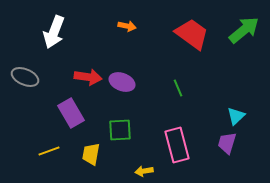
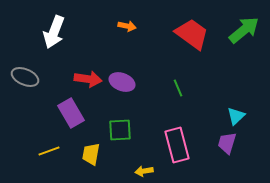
red arrow: moved 2 px down
